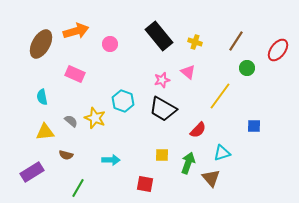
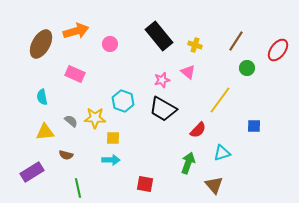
yellow cross: moved 3 px down
yellow line: moved 4 px down
yellow star: rotated 20 degrees counterclockwise
yellow square: moved 49 px left, 17 px up
brown triangle: moved 3 px right, 7 px down
green line: rotated 42 degrees counterclockwise
